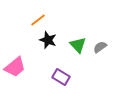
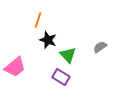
orange line: rotated 35 degrees counterclockwise
green triangle: moved 10 px left, 10 px down
